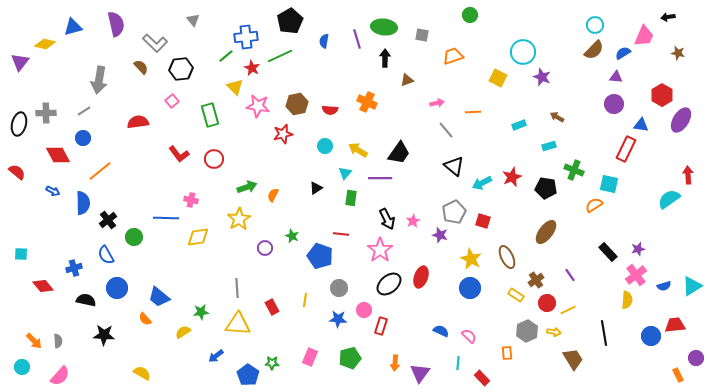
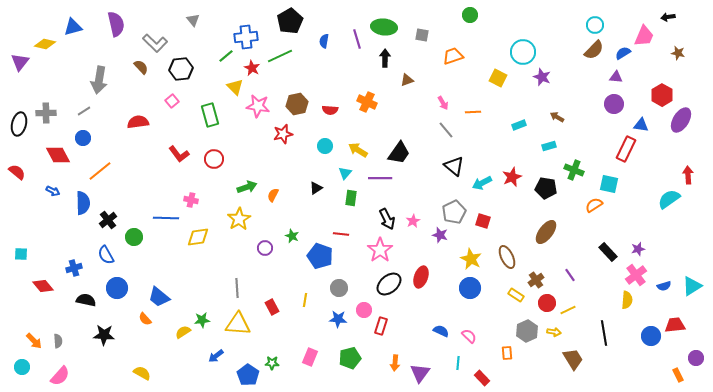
pink arrow at (437, 103): moved 6 px right; rotated 72 degrees clockwise
green star at (201, 312): moved 1 px right, 8 px down
